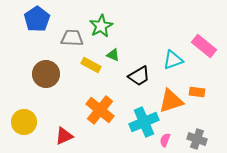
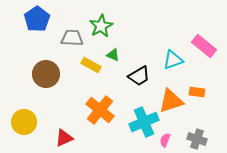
red triangle: moved 2 px down
